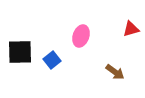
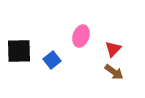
red triangle: moved 18 px left, 20 px down; rotated 30 degrees counterclockwise
black square: moved 1 px left, 1 px up
brown arrow: moved 1 px left
